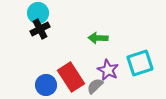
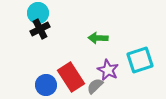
cyan square: moved 3 px up
